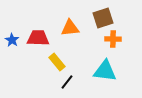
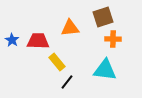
brown square: moved 1 px up
red trapezoid: moved 3 px down
cyan triangle: moved 1 px up
